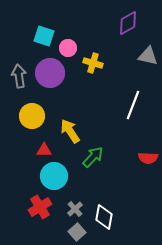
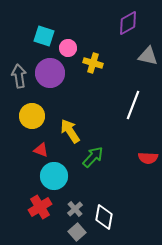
red triangle: moved 3 px left; rotated 21 degrees clockwise
